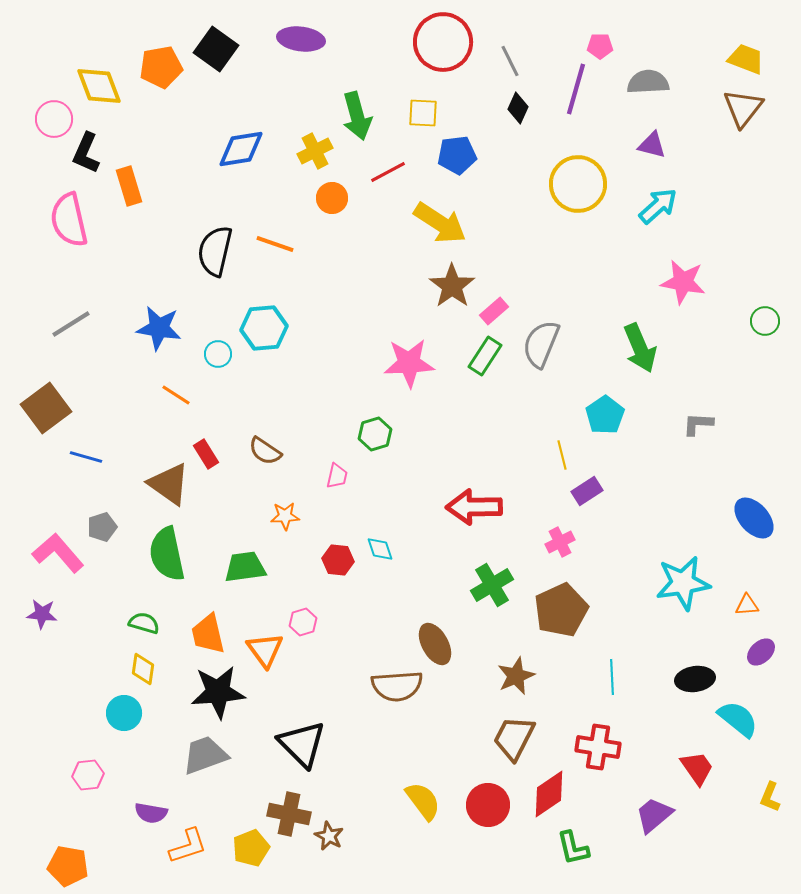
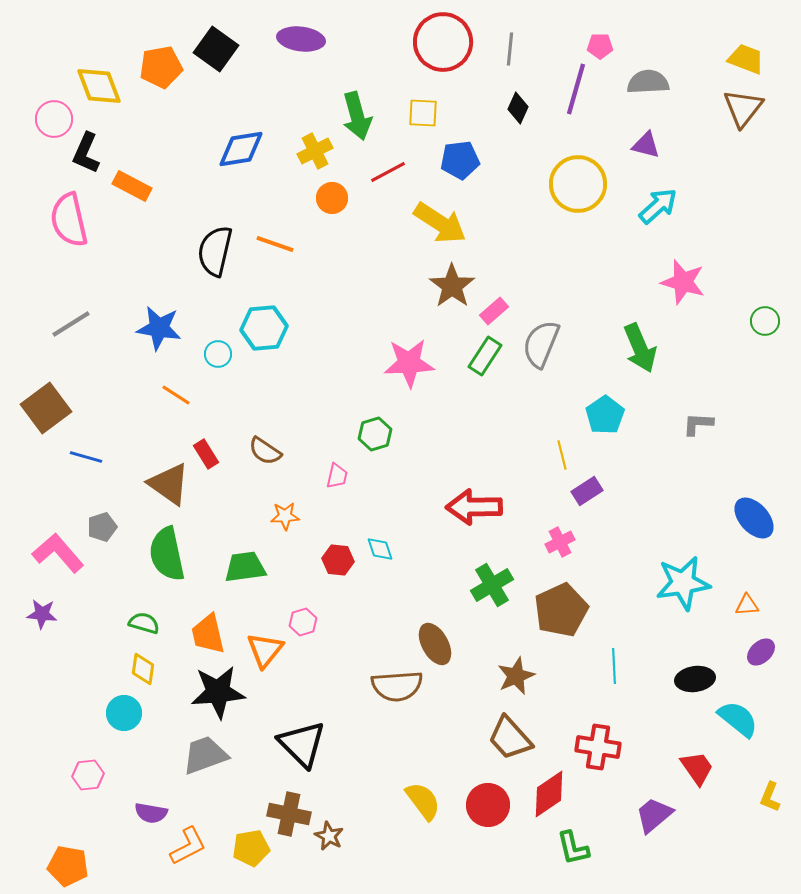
gray line at (510, 61): moved 12 px up; rotated 32 degrees clockwise
purple triangle at (652, 145): moved 6 px left
blue pentagon at (457, 155): moved 3 px right, 5 px down
orange rectangle at (129, 186): moved 3 px right; rotated 45 degrees counterclockwise
pink star at (683, 282): rotated 6 degrees clockwise
orange triangle at (265, 650): rotated 15 degrees clockwise
cyan line at (612, 677): moved 2 px right, 11 px up
brown trapezoid at (514, 738): moved 4 px left; rotated 69 degrees counterclockwise
orange L-shape at (188, 846): rotated 9 degrees counterclockwise
yellow pentagon at (251, 848): rotated 12 degrees clockwise
